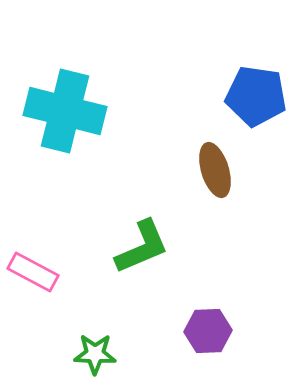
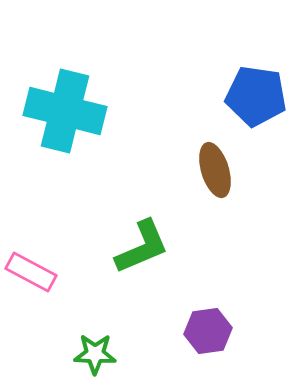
pink rectangle: moved 2 px left
purple hexagon: rotated 6 degrees counterclockwise
